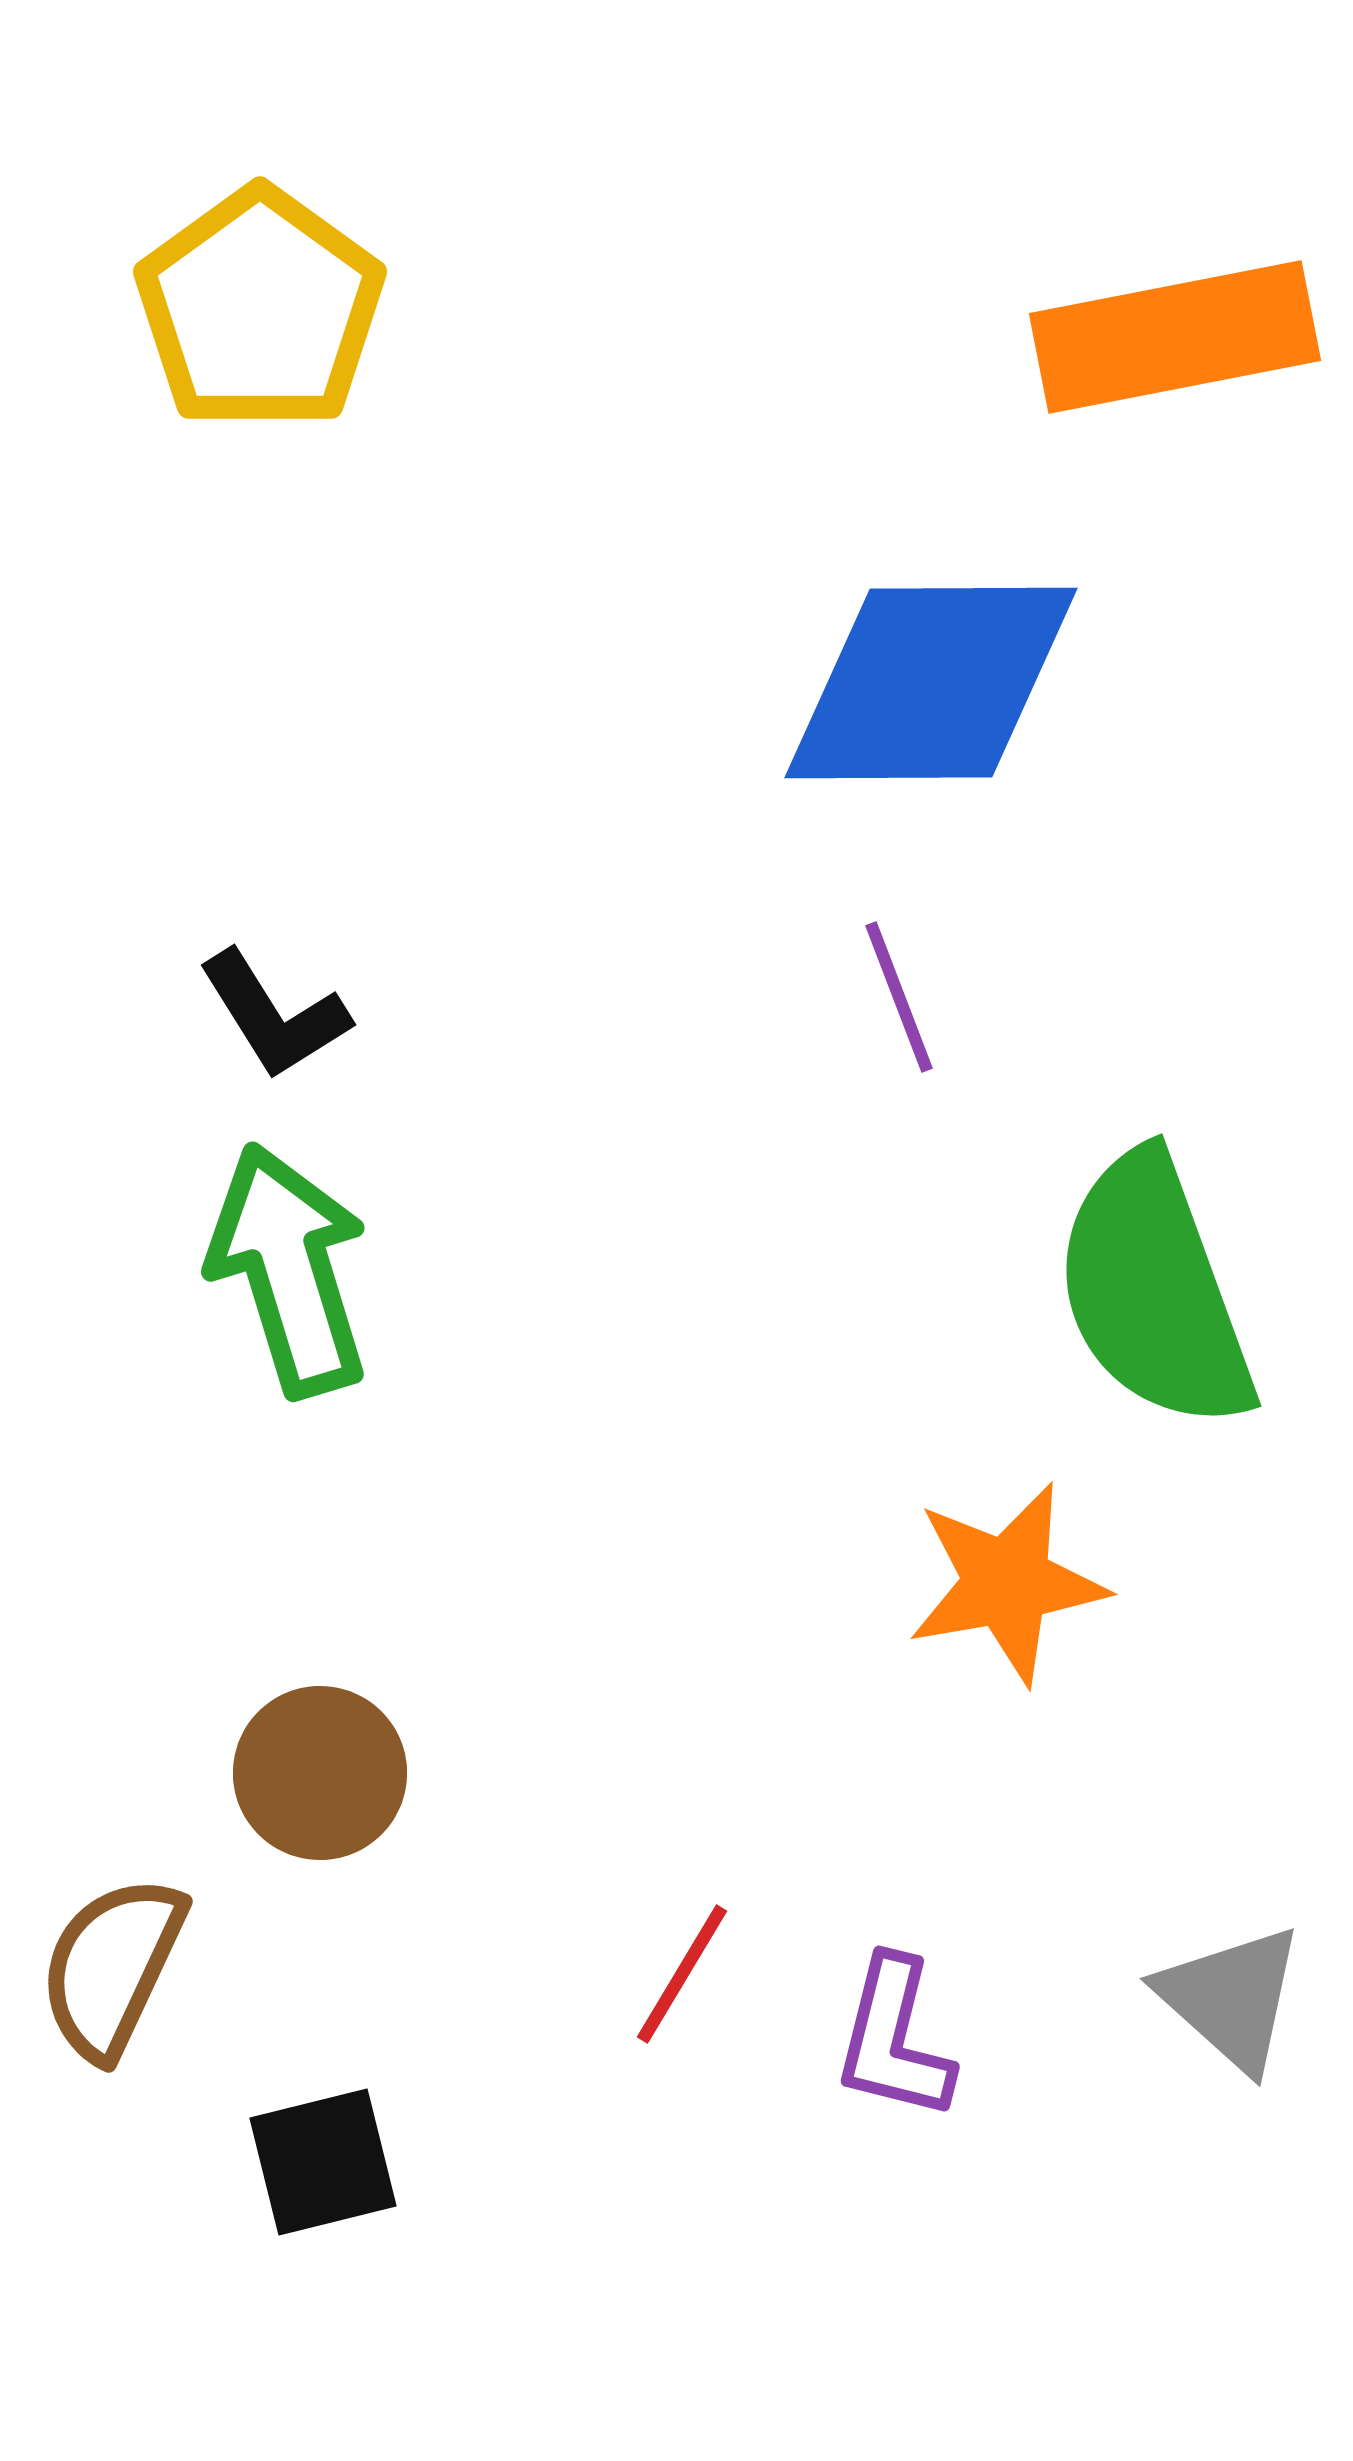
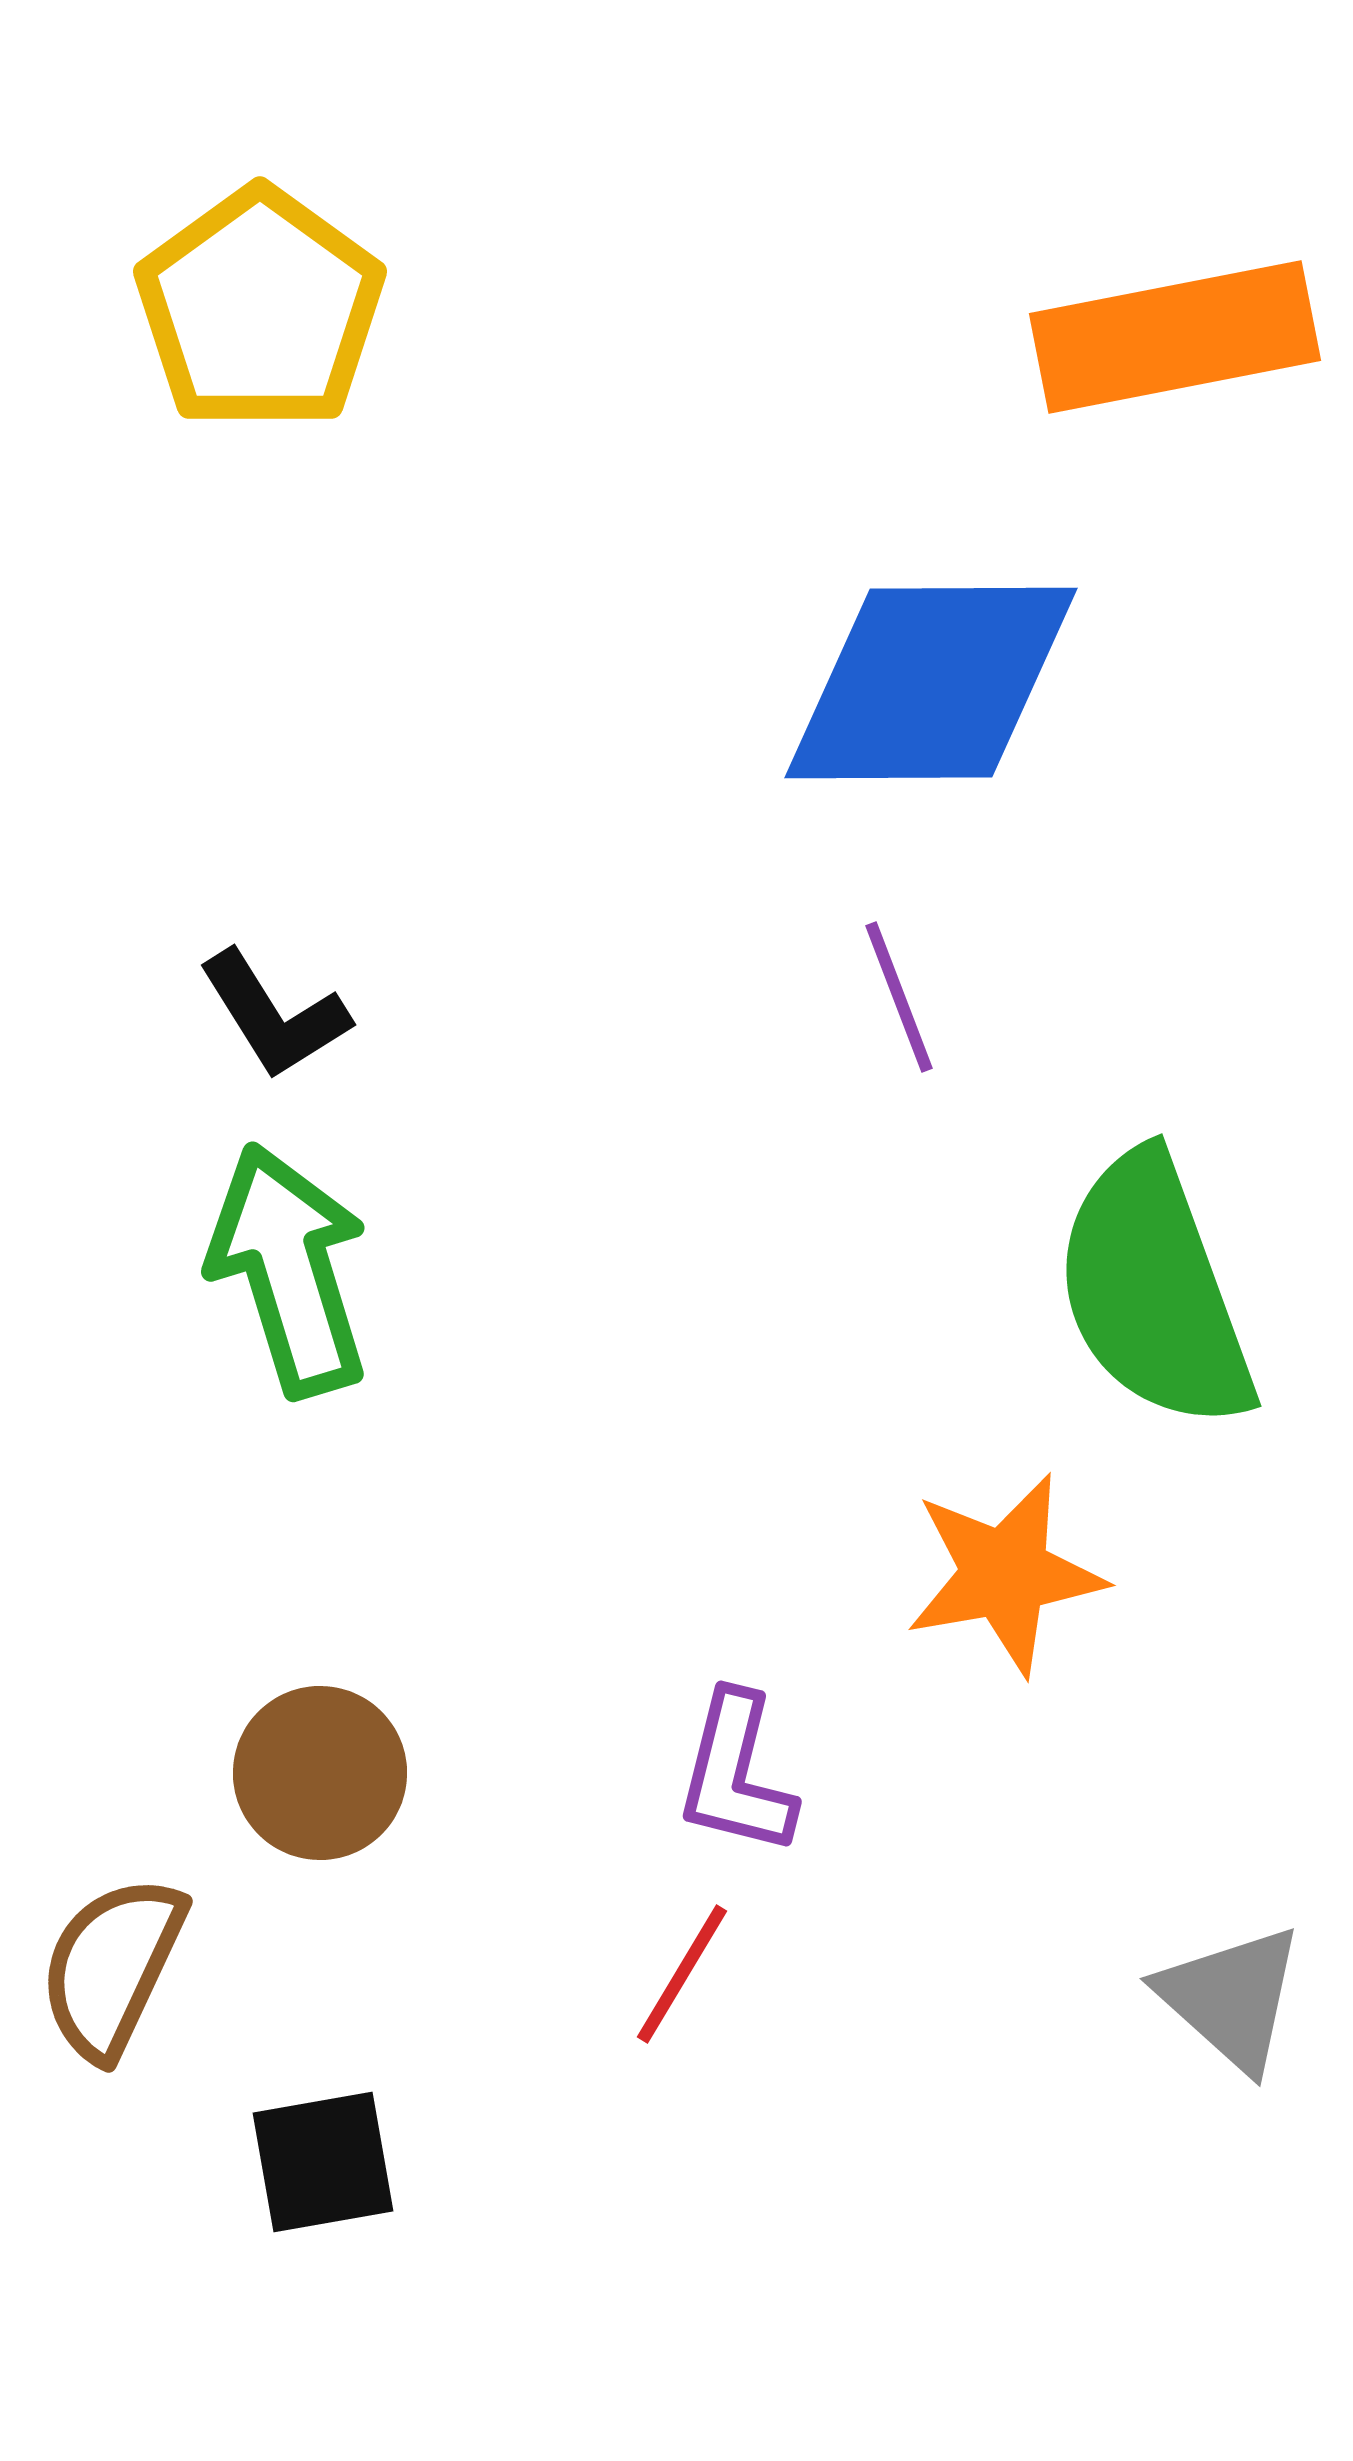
orange star: moved 2 px left, 9 px up
purple L-shape: moved 158 px left, 265 px up
black square: rotated 4 degrees clockwise
